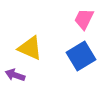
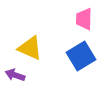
pink trapezoid: rotated 25 degrees counterclockwise
